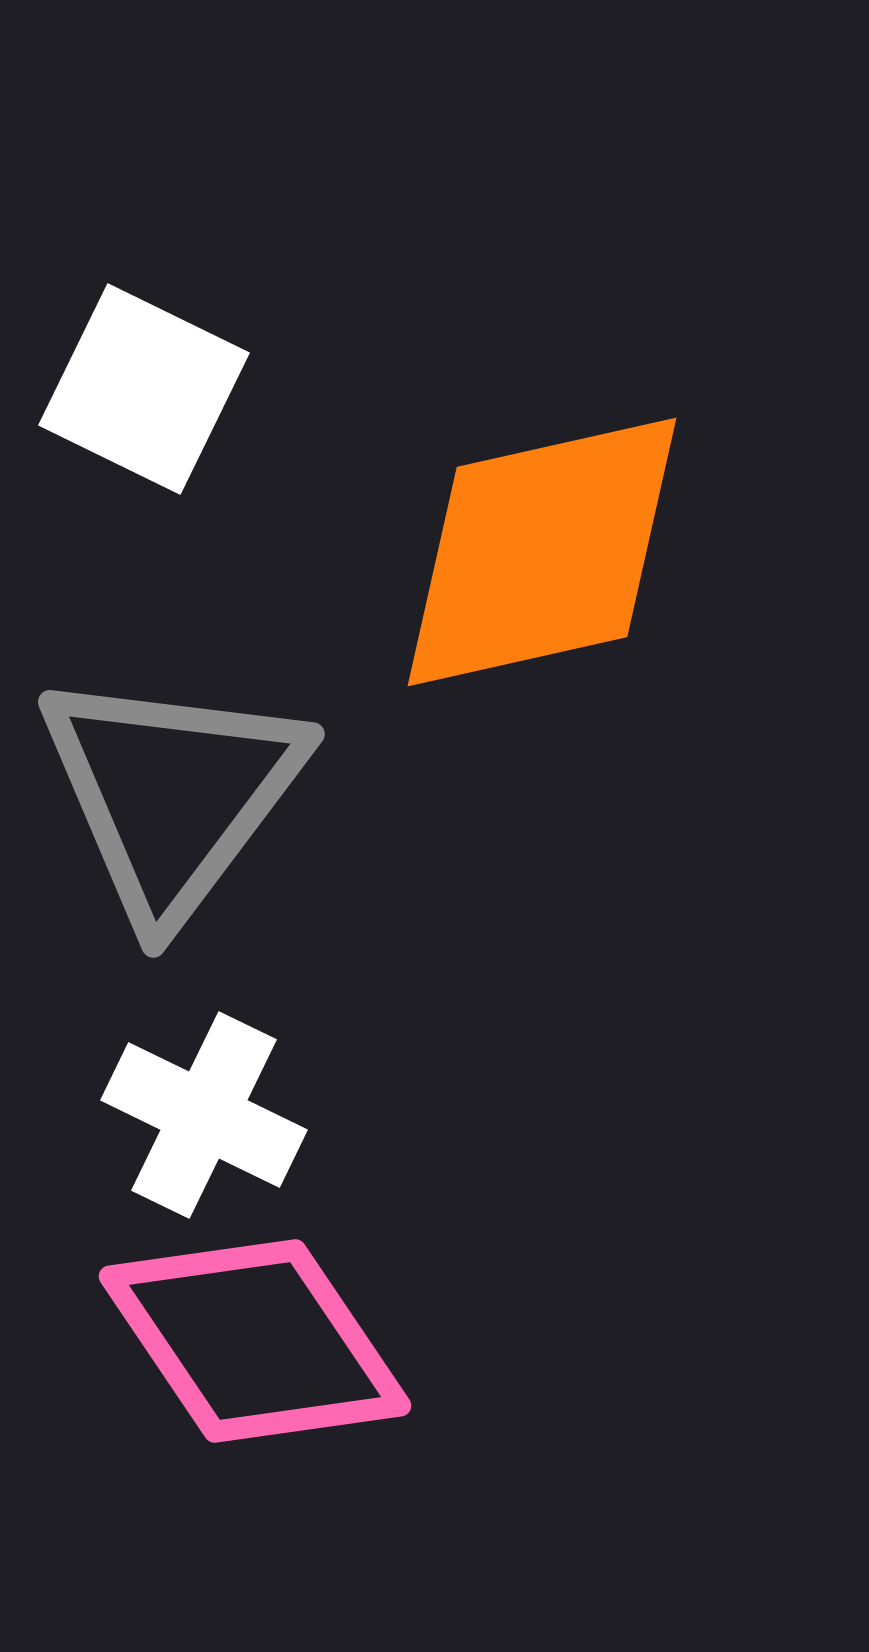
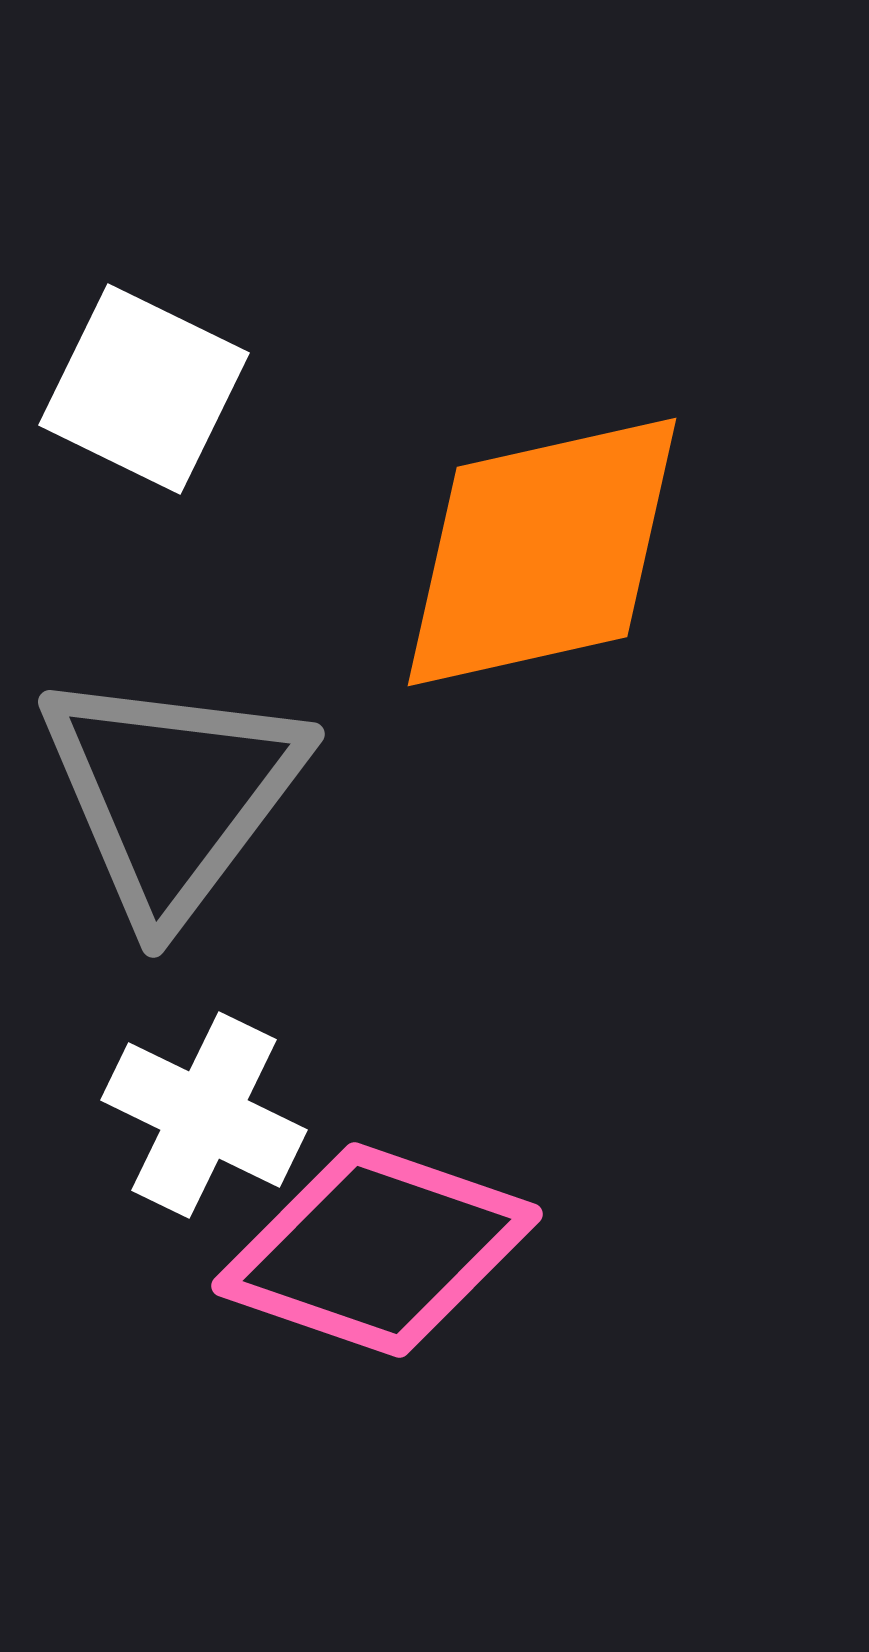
pink diamond: moved 122 px right, 91 px up; rotated 37 degrees counterclockwise
